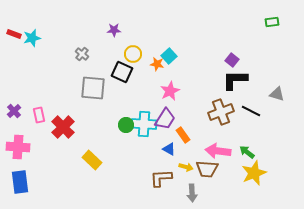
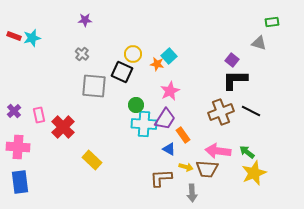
purple star: moved 29 px left, 10 px up
red rectangle: moved 2 px down
gray square: moved 1 px right, 2 px up
gray triangle: moved 18 px left, 51 px up
green circle: moved 10 px right, 20 px up
